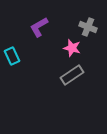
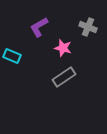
pink star: moved 9 px left
cyan rectangle: rotated 42 degrees counterclockwise
gray rectangle: moved 8 px left, 2 px down
